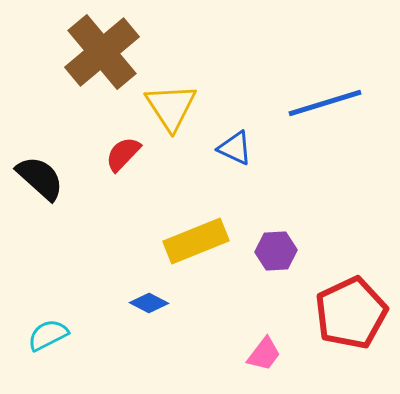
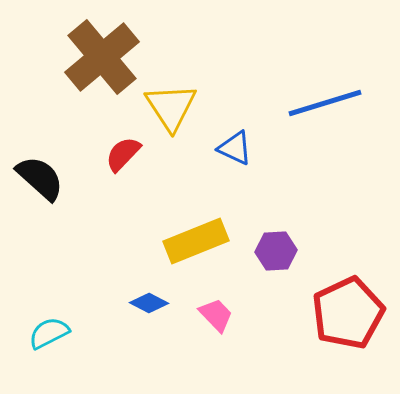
brown cross: moved 5 px down
red pentagon: moved 3 px left
cyan semicircle: moved 1 px right, 2 px up
pink trapezoid: moved 48 px left, 39 px up; rotated 81 degrees counterclockwise
